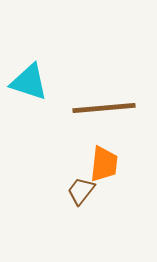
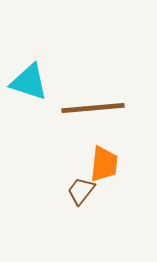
brown line: moved 11 px left
